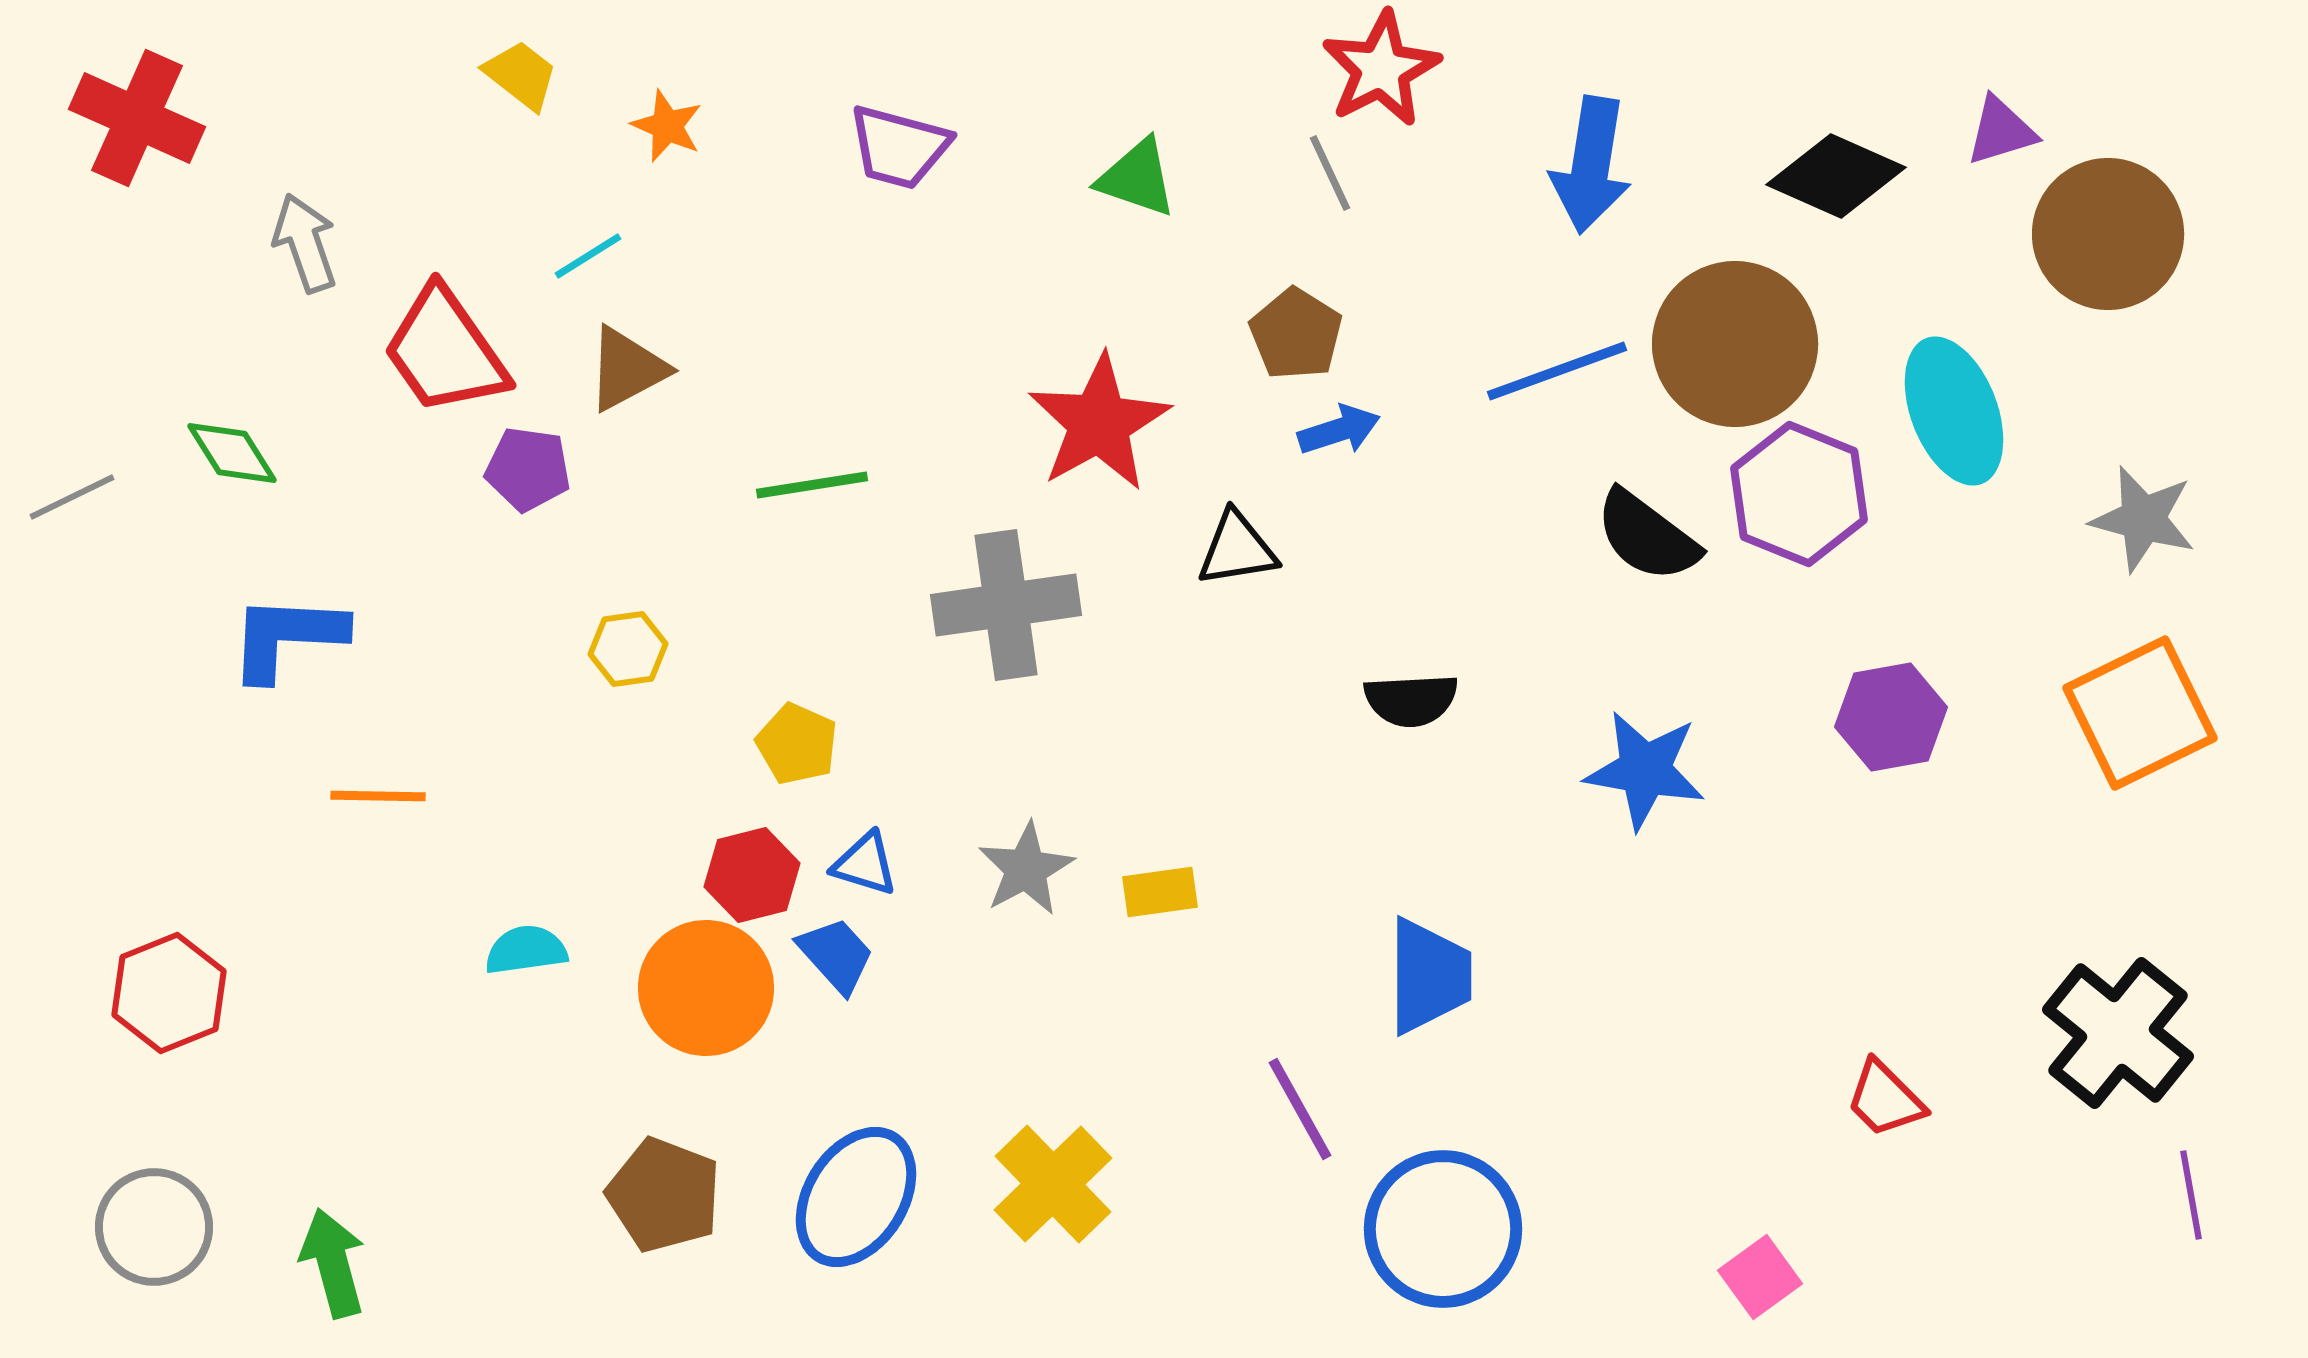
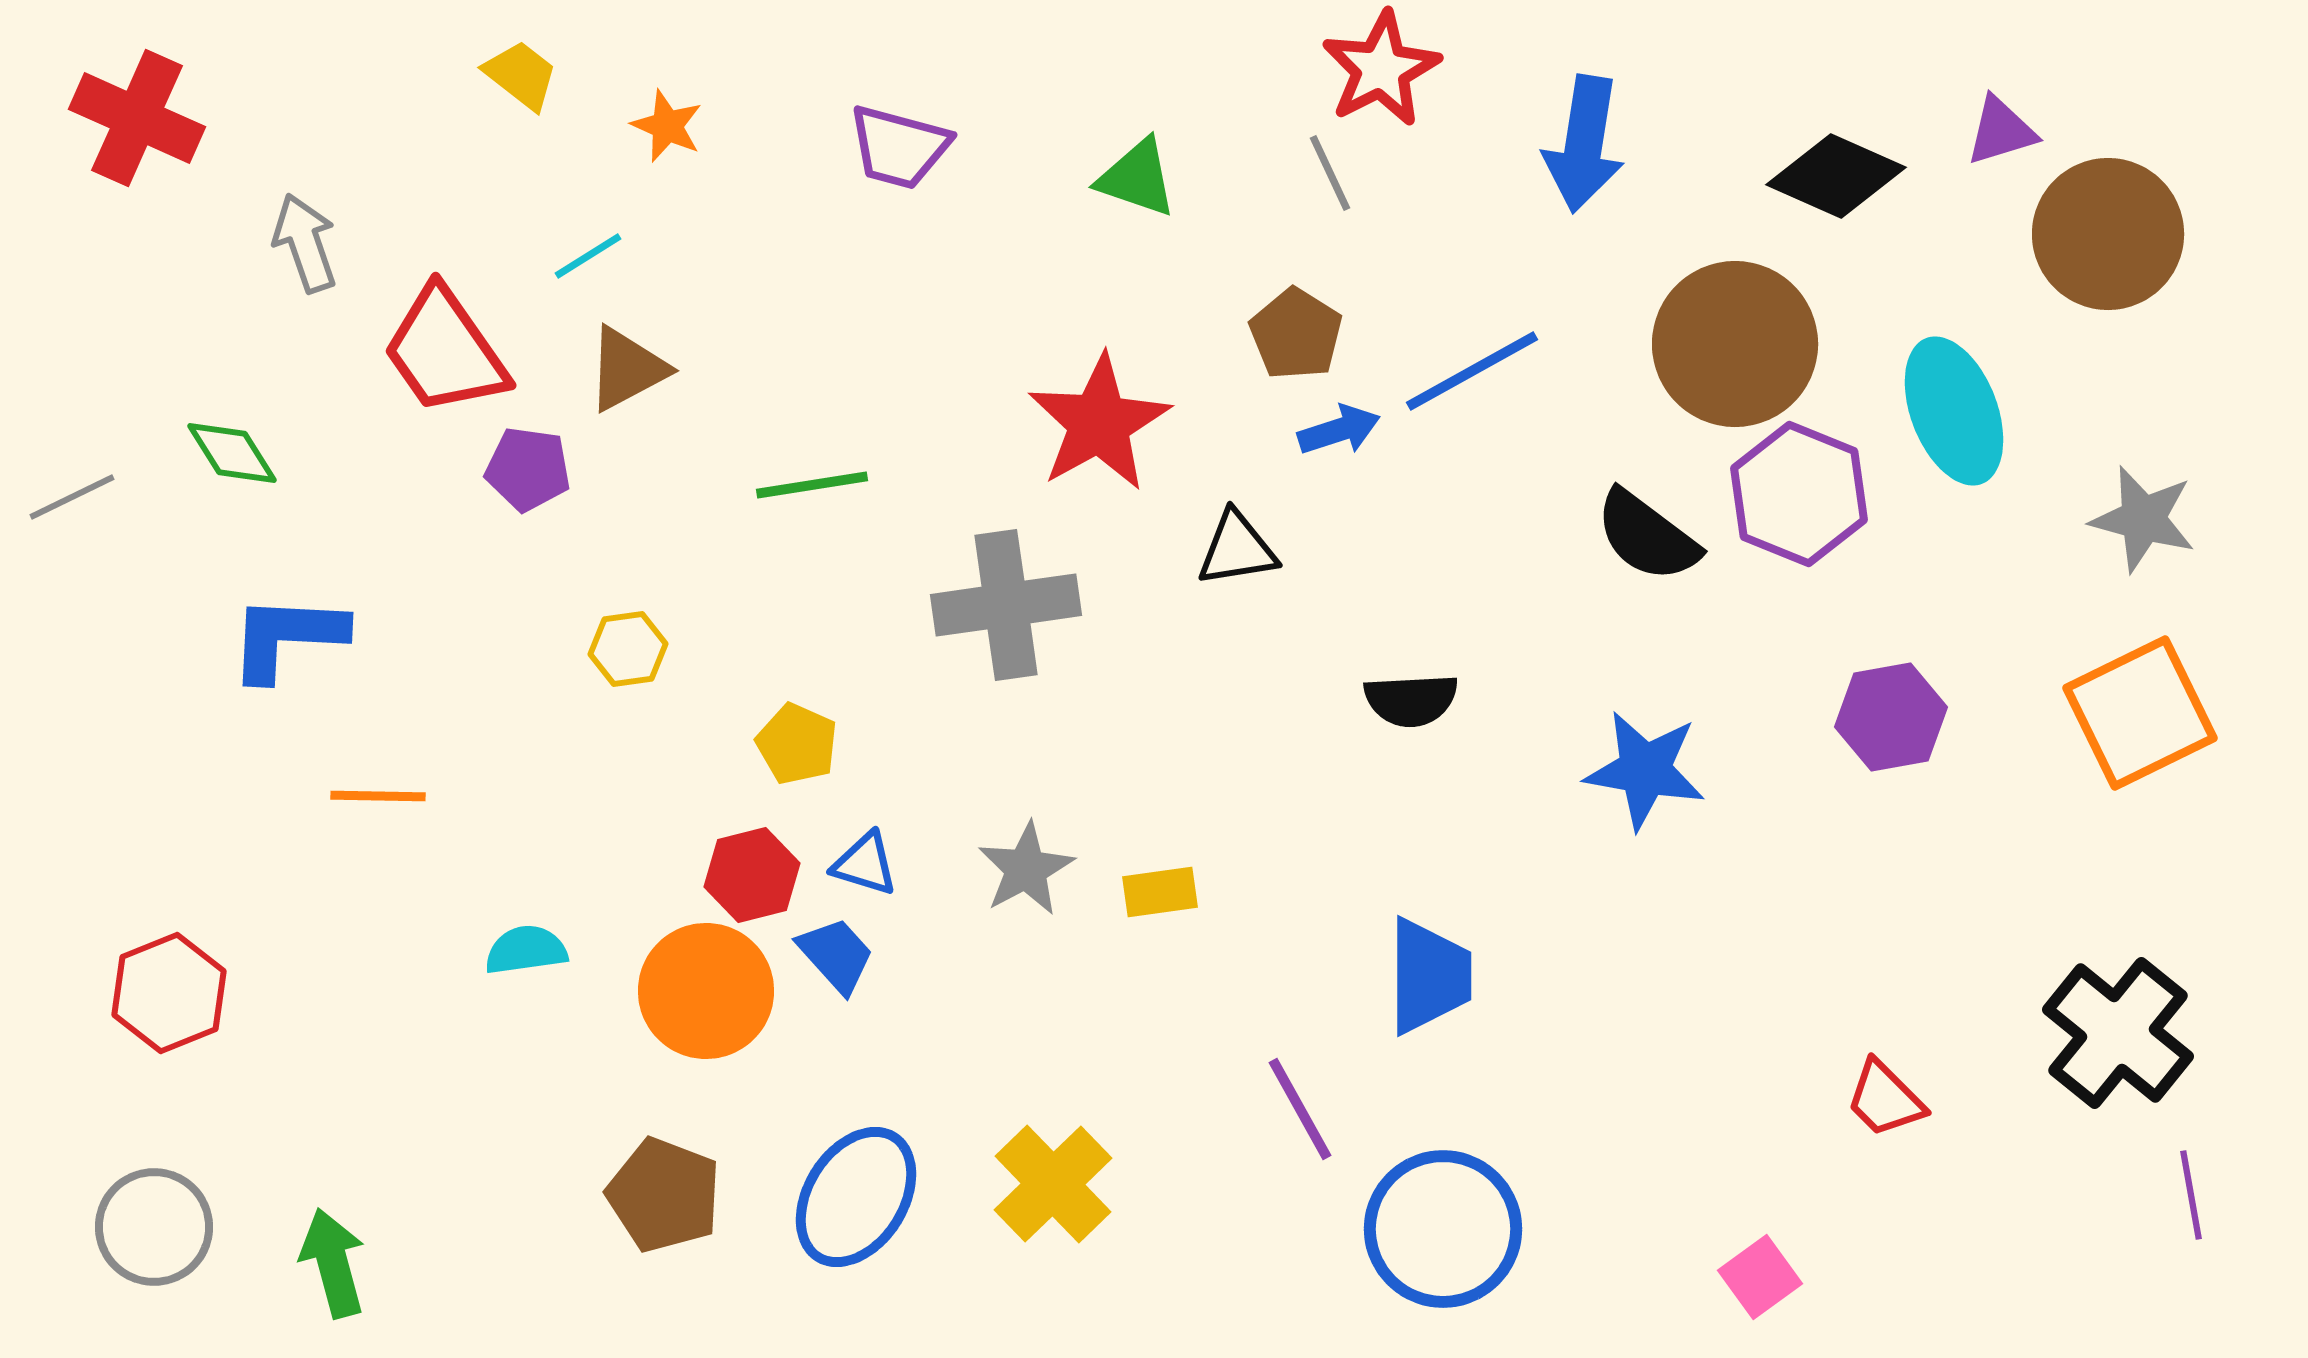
blue arrow at (1591, 165): moved 7 px left, 21 px up
blue line at (1557, 371): moved 85 px left; rotated 9 degrees counterclockwise
orange circle at (706, 988): moved 3 px down
